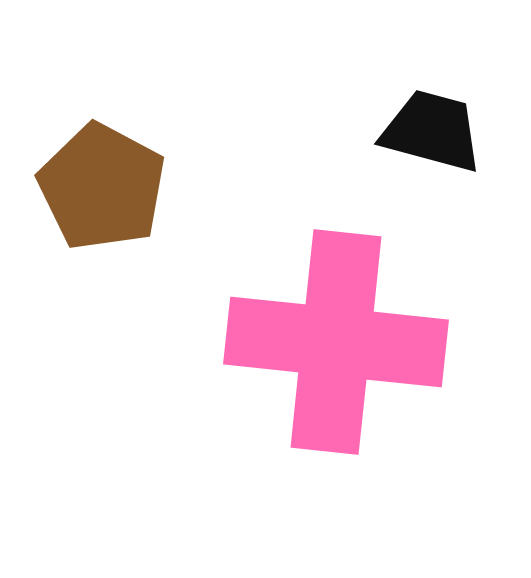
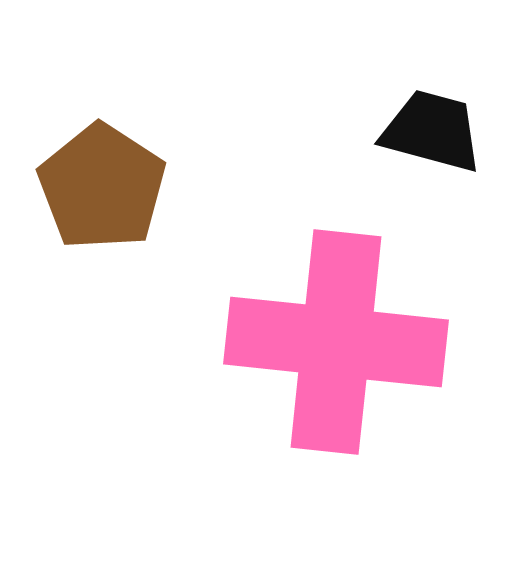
brown pentagon: rotated 5 degrees clockwise
